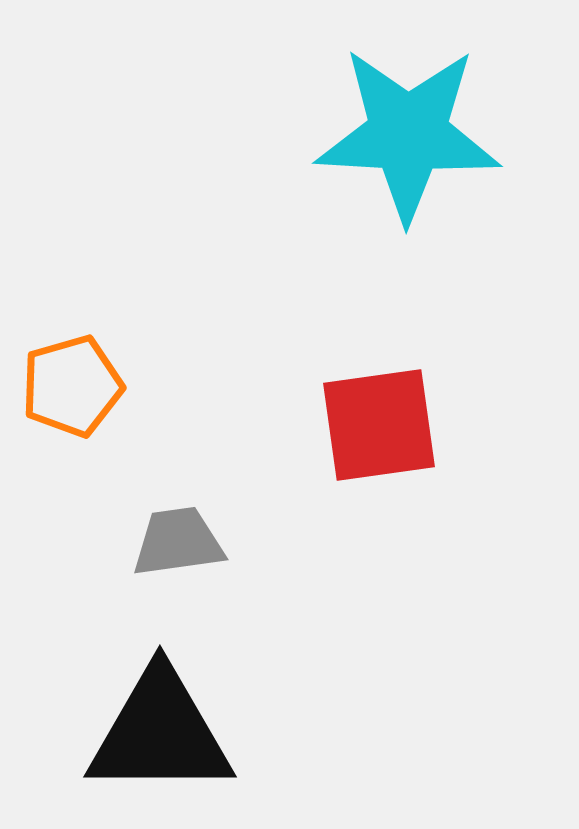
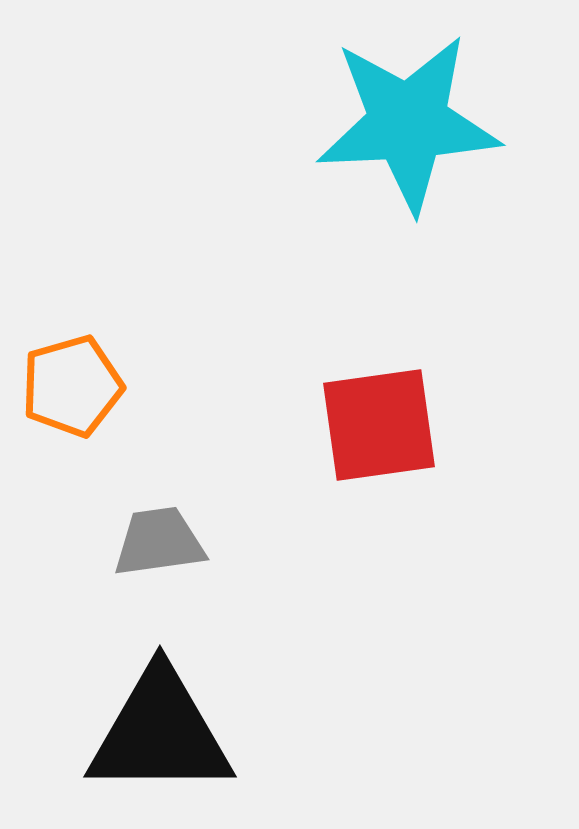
cyan star: moved 11 px up; rotated 6 degrees counterclockwise
gray trapezoid: moved 19 px left
